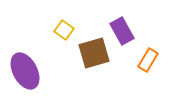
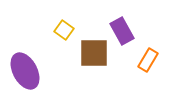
brown square: rotated 16 degrees clockwise
